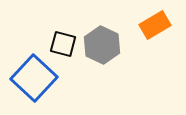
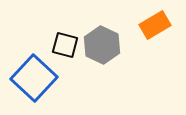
black square: moved 2 px right, 1 px down
